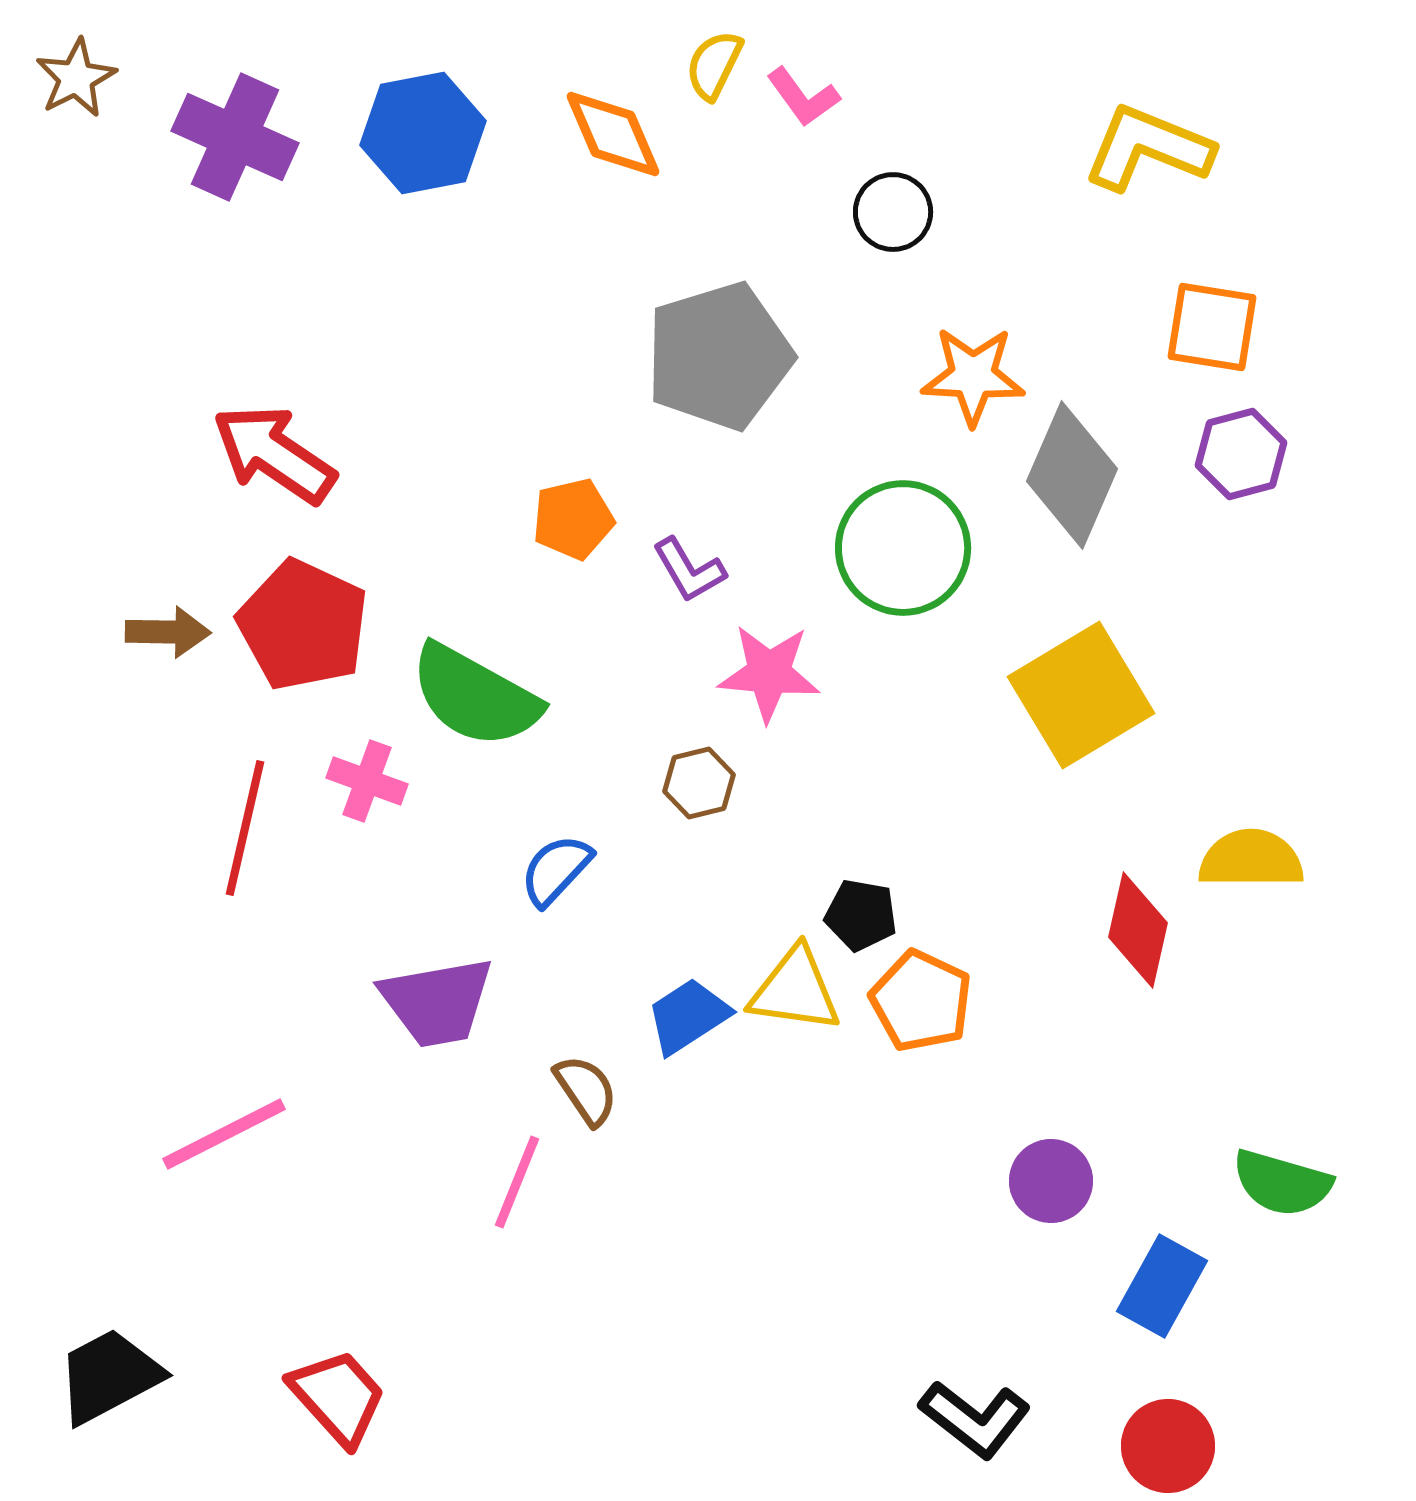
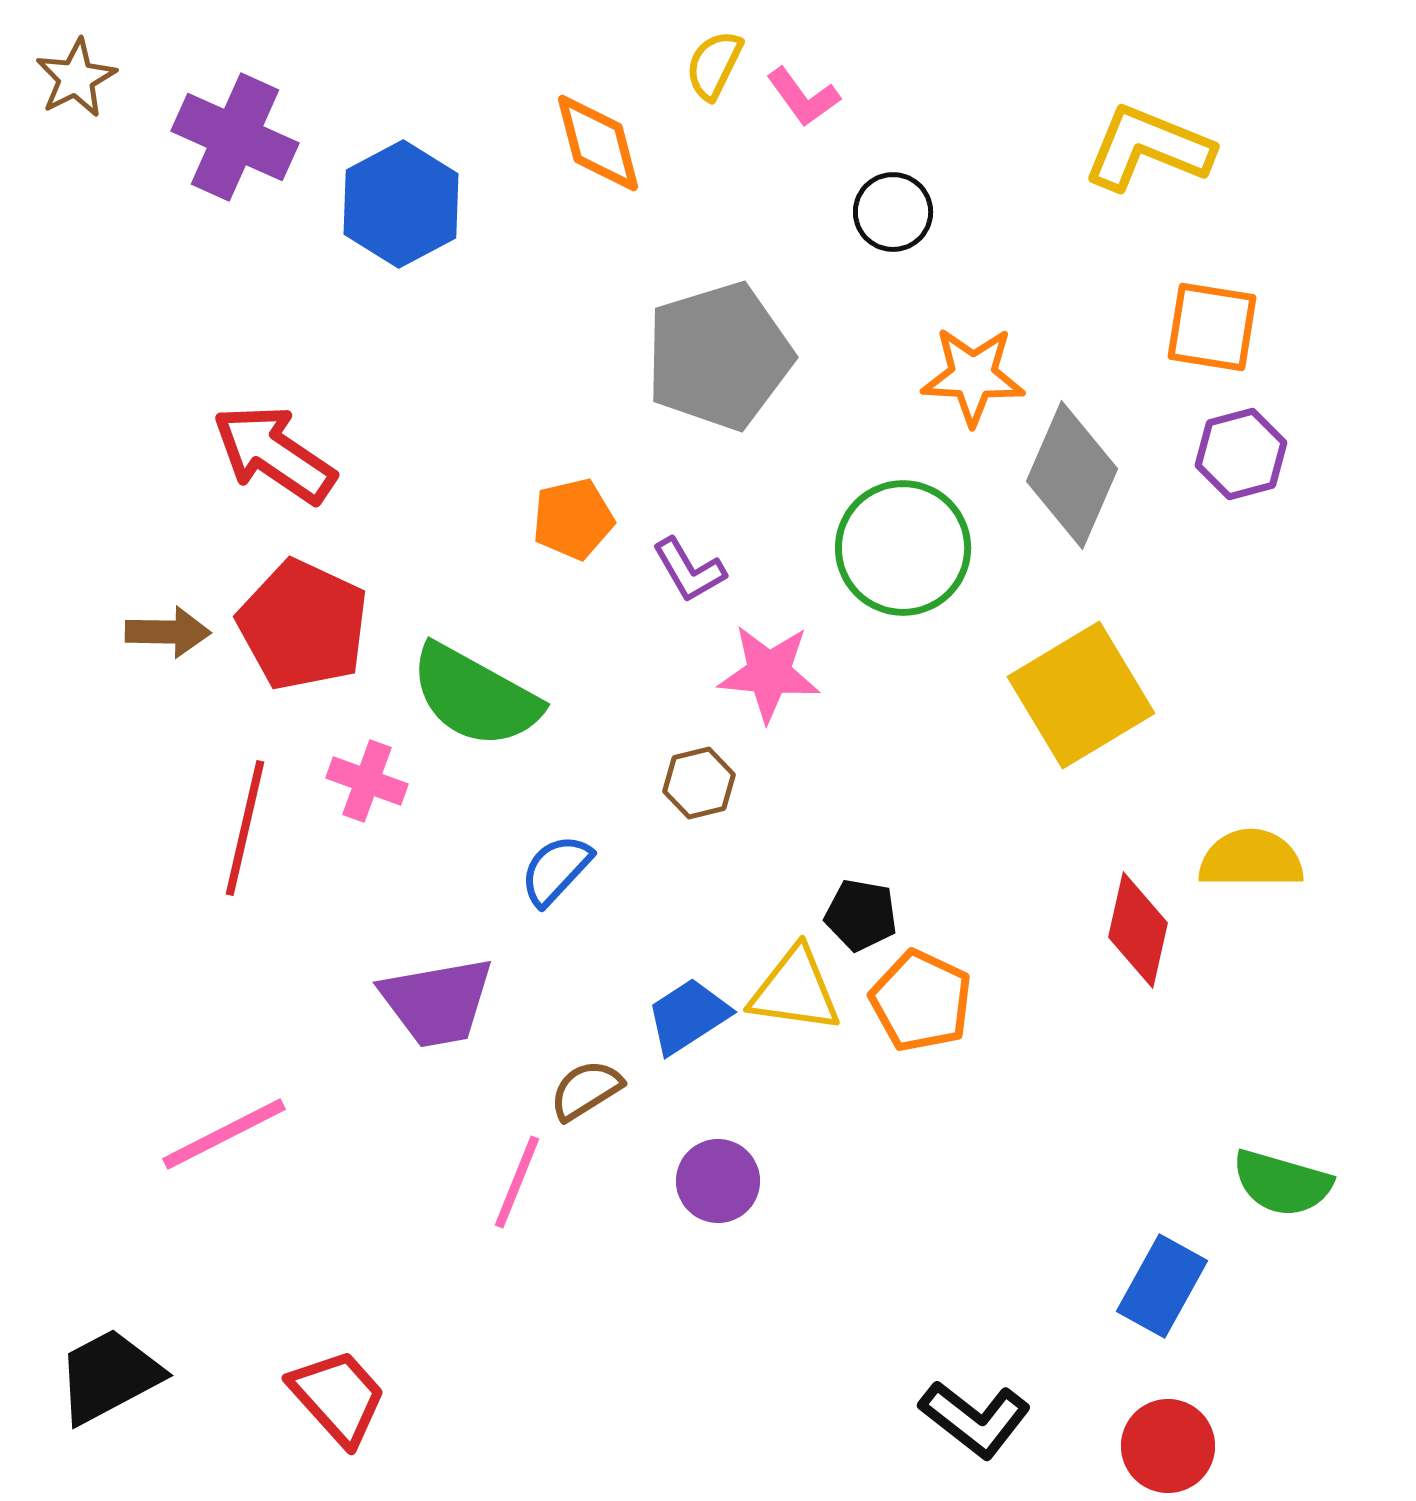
blue hexagon at (423, 133): moved 22 px left, 71 px down; rotated 17 degrees counterclockwise
orange diamond at (613, 134): moved 15 px left, 9 px down; rotated 9 degrees clockwise
brown semicircle at (586, 1090): rotated 88 degrees counterclockwise
purple circle at (1051, 1181): moved 333 px left
